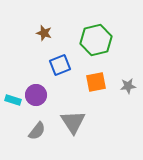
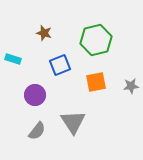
gray star: moved 3 px right
purple circle: moved 1 px left
cyan rectangle: moved 41 px up
